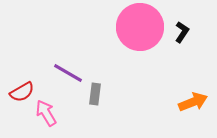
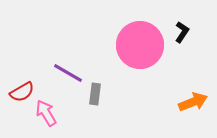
pink circle: moved 18 px down
